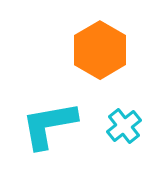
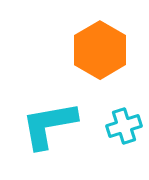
cyan cross: rotated 20 degrees clockwise
